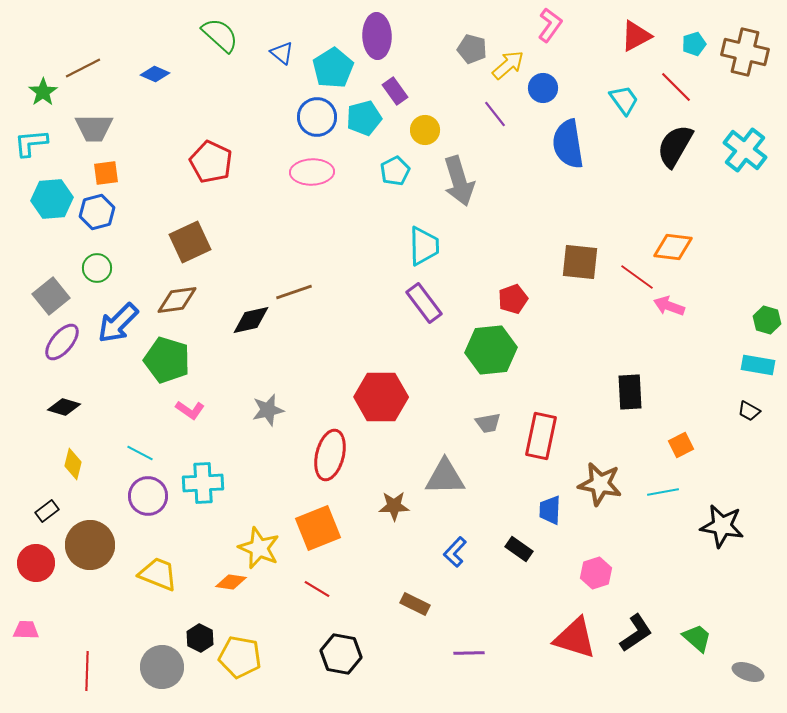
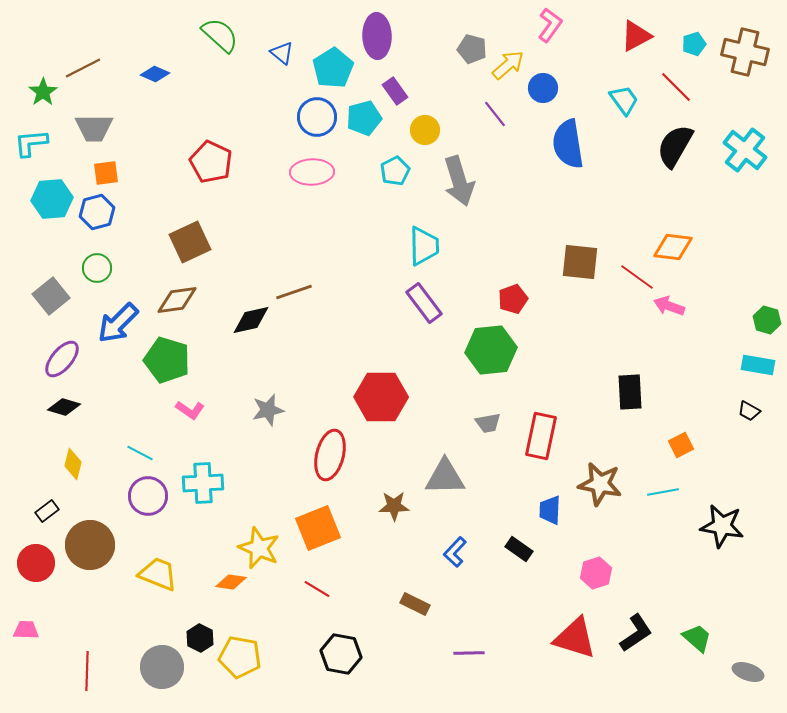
purple ellipse at (62, 342): moved 17 px down
